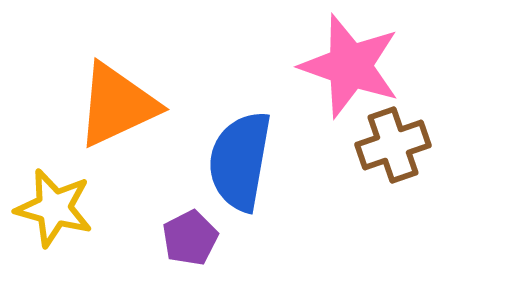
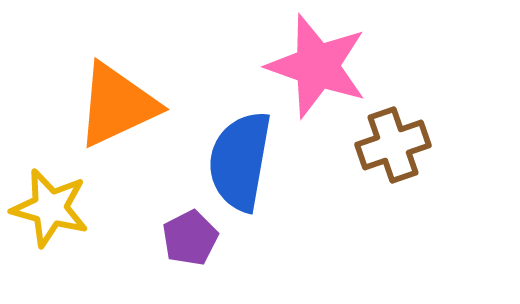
pink star: moved 33 px left
yellow star: moved 4 px left
